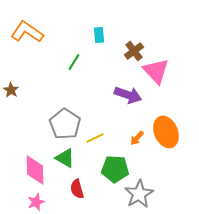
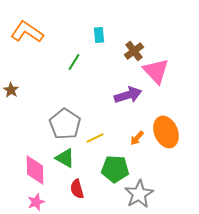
purple arrow: rotated 36 degrees counterclockwise
